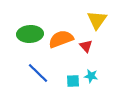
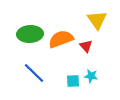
yellow triangle: rotated 10 degrees counterclockwise
blue line: moved 4 px left
